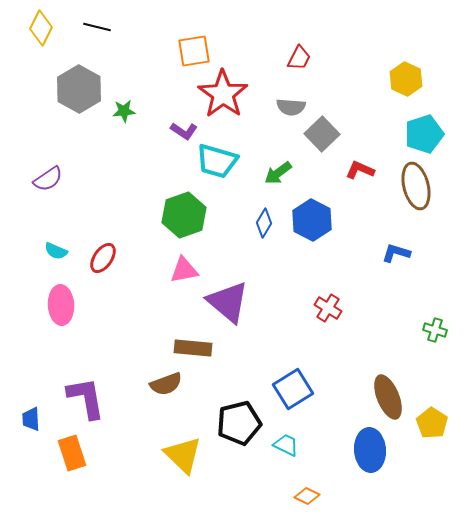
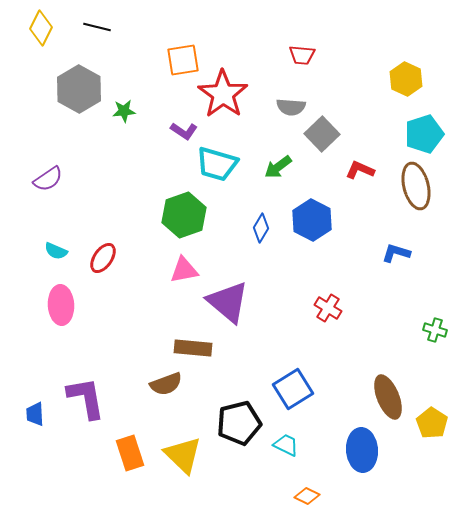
orange square at (194, 51): moved 11 px left, 9 px down
red trapezoid at (299, 58): moved 3 px right, 3 px up; rotated 68 degrees clockwise
cyan trapezoid at (217, 161): moved 3 px down
green arrow at (278, 173): moved 6 px up
blue diamond at (264, 223): moved 3 px left, 5 px down
blue trapezoid at (31, 419): moved 4 px right, 5 px up
blue ellipse at (370, 450): moved 8 px left
orange rectangle at (72, 453): moved 58 px right
